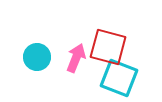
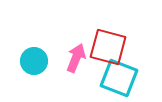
cyan circle: moved 3 px left, 4 px down
